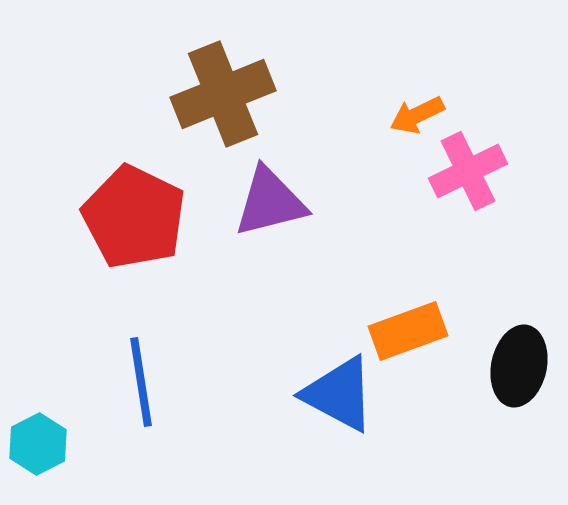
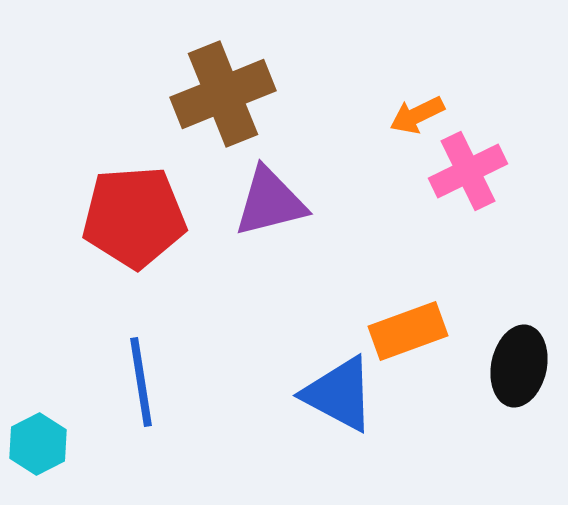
red pentagon: rotated 30 degrees counterclockwise
